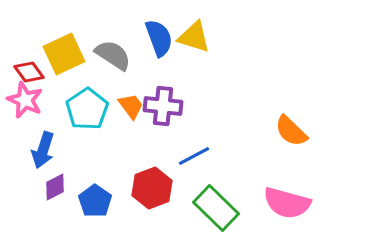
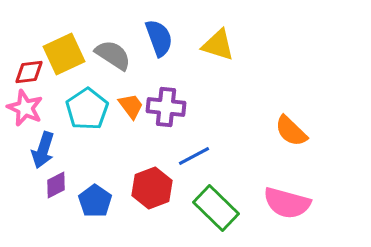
yellow triangle: moved 24 px right, 8 px down
red diamond: rotated 60 degrees counterclockwise
pink star: moved 8 px down
purple cross: moved 3 px right, 1 px down
purple diamond: moved 1 px right, 2 px up
